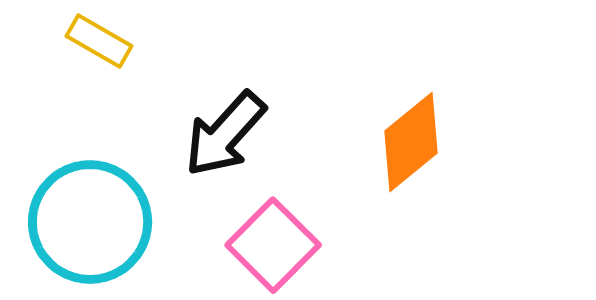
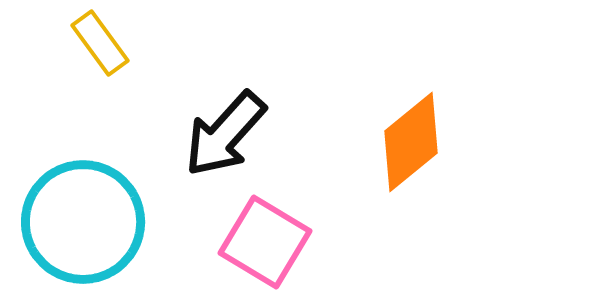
yellow rectangle: moved 1 px right, 2 px down; rotated 24 degrees clockwise
cyan circle: moved 7 px left
pink square: moved 8 px left, 3 px up; rotated 14 degrees counterclockwise
